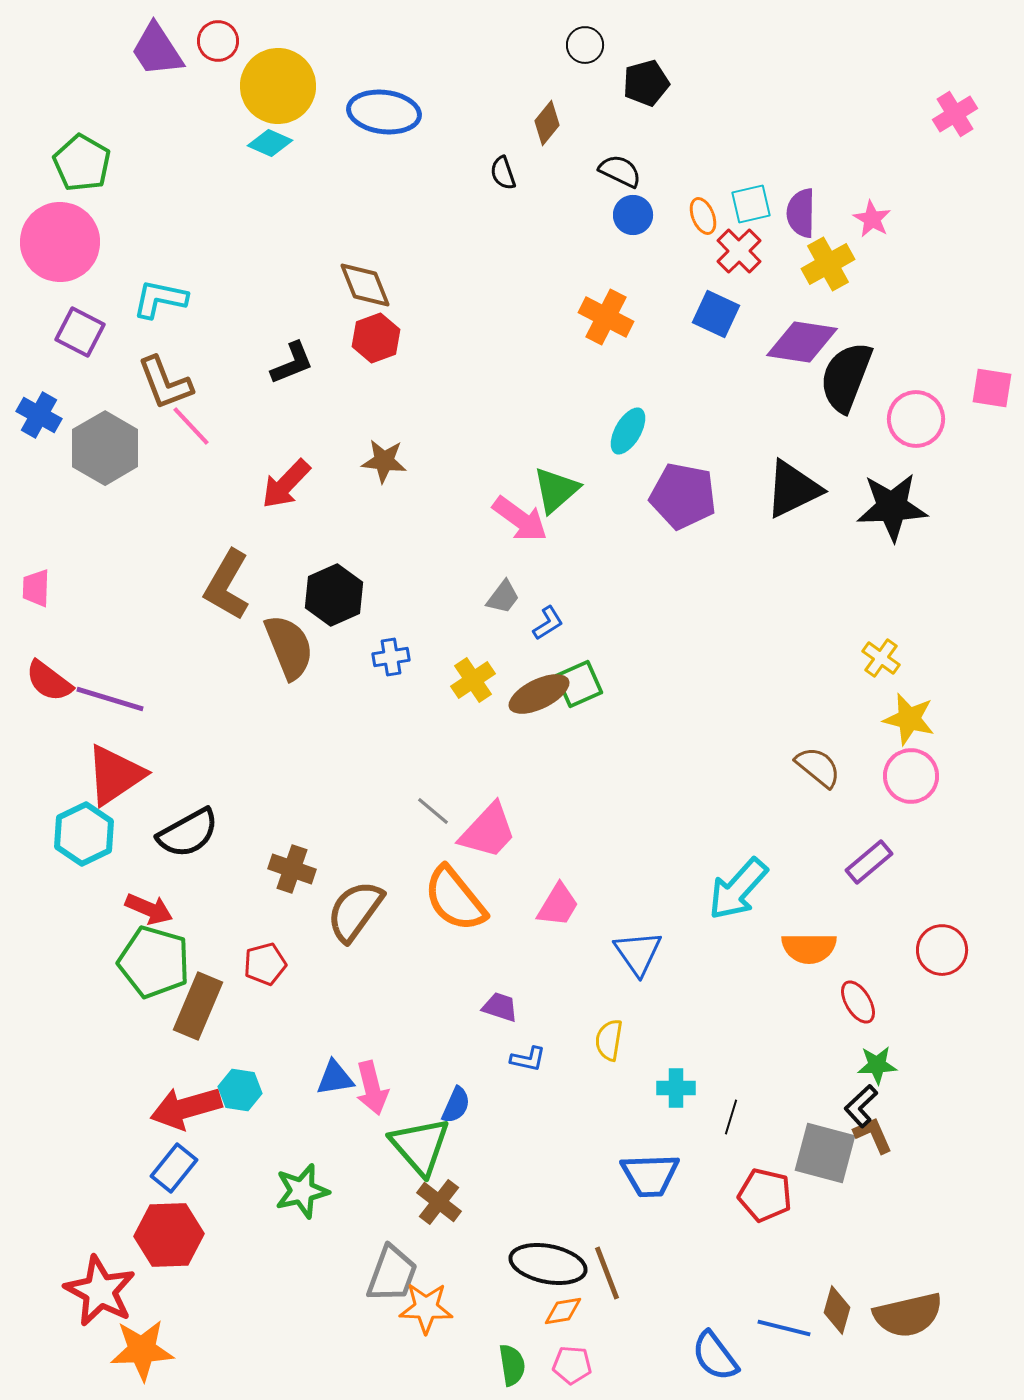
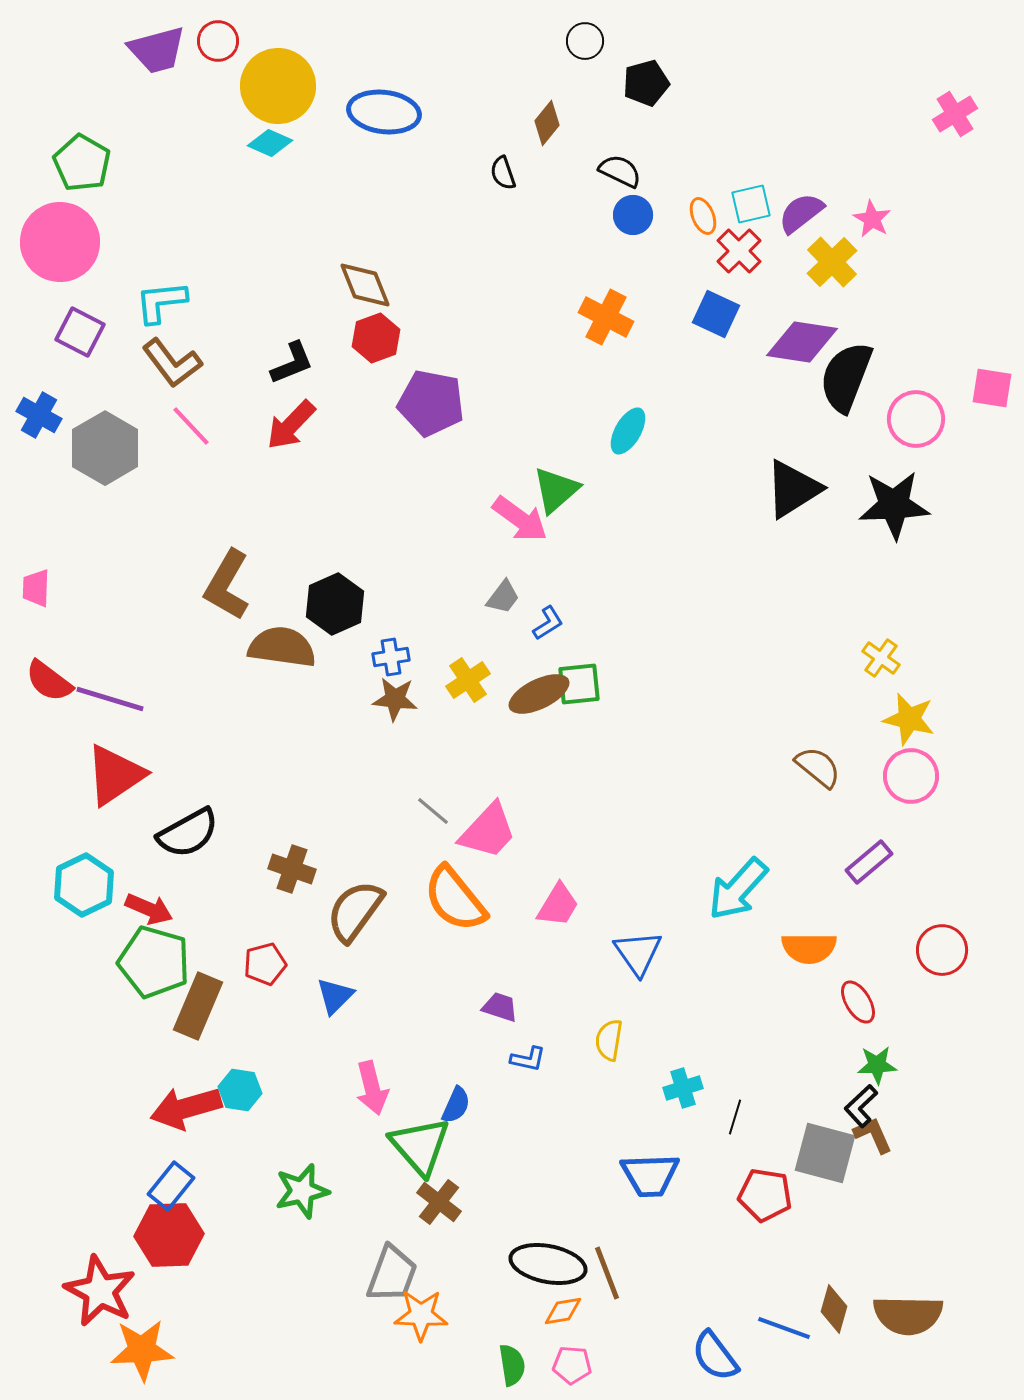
black circle at (585, 45): moved 4 px up
purple trapezoid at (157, 50): rotated 72 degrees counterclockwise
purple semicircle at (801, 213): rotated 51 degrees clockwise
yellow cross at (828, 264): moved 4 px right, 2 px up; rotated 15 degrees counterclockwise
cyan L-shape at (160, 299): moved 1 px right, 3 px down; rotated 18 degrees counterclockwise
brown L-shape at (165, 383): moved 7 px right, 20 px up; rotated 16 degrees counterclockwise
brown star at (384, 461): moved 11 px right, 238 px down
red arrow at (286, 484): moved 5 px right, 59 px up
black triangle at (793, 489): rotated 6 degrees counterclockwise
purple pentagon at (683, 496): moved 252 px left, 93 px up
black star at (892, 507): moved 2 px right, 2 px up
black hexagon at (334, 595): moved 1 px right, 9 px down
brown semicircle at (289, 647): moved 7 px left; rotated 60 degrees counterclockwise
yellow cross at (473, 680): moved 5 px left
green square at (579, 684): rotated 18 degrees clockwise
cyan hexagon at (84, 834): moved 51 px down
blue triangle at (335, 1078): moved 82 px up; rotated 36 degrees counterclockwise
cyan cross at (676, 1088): moved 7 px right; rotated 18 degrees counterclockwise
black line at (731, 1117): moved 4 px right
blue rectangle at (174, 1168): moved 3 px left, 18 px down
red pentagon at (765, 1195): rotated 4 degrees counterclockwise
orange star at (426, 1308): moved 5 px left, 7 px down
brown diamond at (837, 1310): moved 3 px left, 1 px up
brown semicircle at (908, 1315): rotated 14 degrees clockwise
blue line at (784, 1328): rotated 6 degrees clockwise
